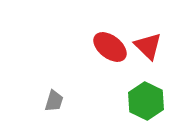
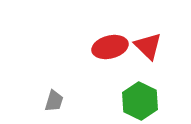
red ellipse: rotated 52 degrees counterclockwise
green hexagon: moved 6 px left
